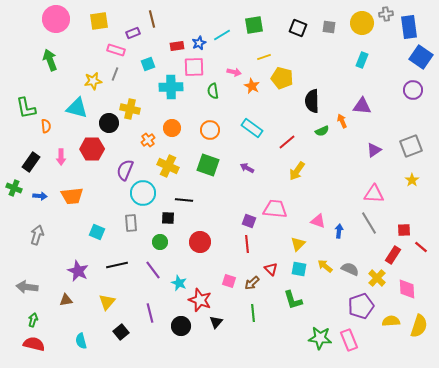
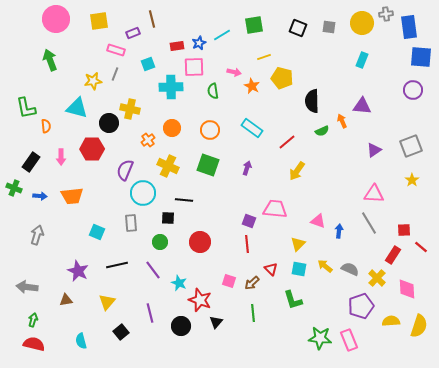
blue square at (421, 57): rotated 30 degrees counterclockwise
purple arrow at (247, 168): rotated 80 degrees clockwise
